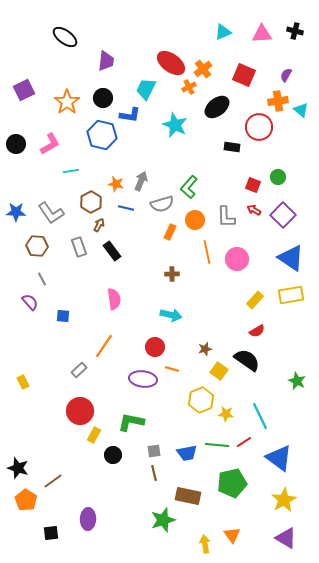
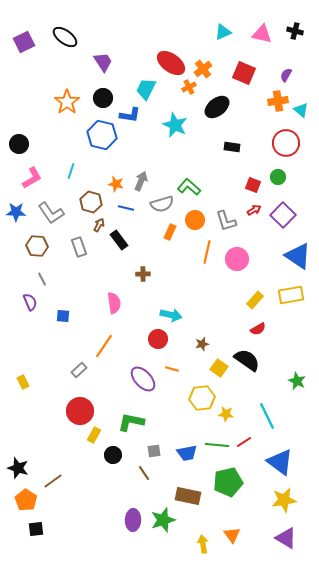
pink triangle at (262, 34): rotated 15 degrees clockwise
purple trapezoid at (106, 61): moved 3 px left, 1 px down; rotated 40 degrees counterclockwise
red square at (244, 75): moved 2 px up
purple square at (24, 90): moved 48 px up
red circle at (259, 127): moved 27 px right, 16 px down
black circle at (16, 144): moved 3 px right
pink L-shape at (50, 144): moved 18 px left, 34 px down
cyan line at (71, 171): rotated 63 degrees counterclockwise
green L-shape at (189, 187): rotated 90 degrees clockwise
brown hexagon at (91, 202): rotated 15 degrees counterclockwise
red arrow at (254, 210): rotated 120 degrees clockwise
gray L-shape at (226, 217): moved 4 px down; rotated 15 degrees counterclockwise
black rectangle at (112, 251): moved 7 px right, 11 px up
orange line at (207, 252): rotated 25 degrees clockwise
blue triangle at (291, 258): moved 7 px right, 2 px up
brown cross at (172, 274): moved 29 px left
pink semicircle at (114, 299): moved 4 px down
purple semicircle at (30, 302): rotated 18 degrees clockwise
red semicircle at (257, 331): moved 1 px right, 2 px up
red circle at (155, 347): moved 3 px right, 8 px up
brown star at (205, 349): moved 3 px left, 5 px up
yellow square at (219, 371): moved 3 px up
purple ellipse at (143, 379): rotated 40 degrees clockwise
yellow hexagon at (201, 400): moved 1 px right, 2 px up; rotated 15 degrees clockwise
cyan line at (260, 416): moved 7 px right
blue triangle at (279, 458): moved 1 px right, 4 px down
brown line at (154, 473): moved 10 px left; rotated 21 degrees counterclockwise
green pentagon at (232, 483): moved 4 px left, 1 px up
yellow star at (284, 500): rotated 20 degrees clockwise
purple ellipse at (88, 519): moved 45 px right, 1 px down
black square at (51, 533): moved 15 px left, 4 px up
yellow arrow at (205, 544): moved 2 px left
